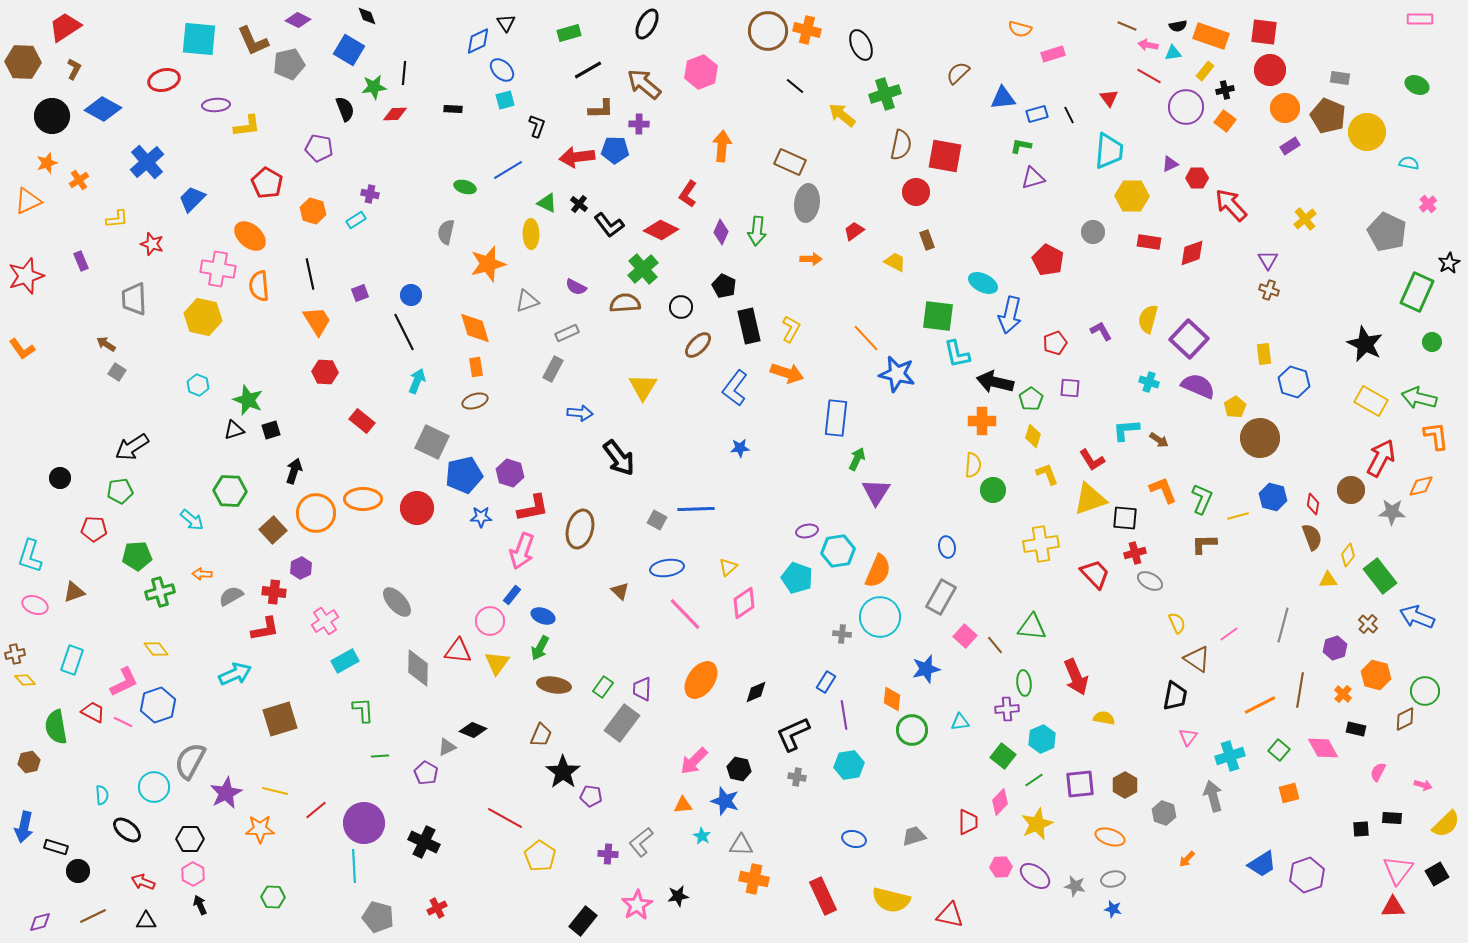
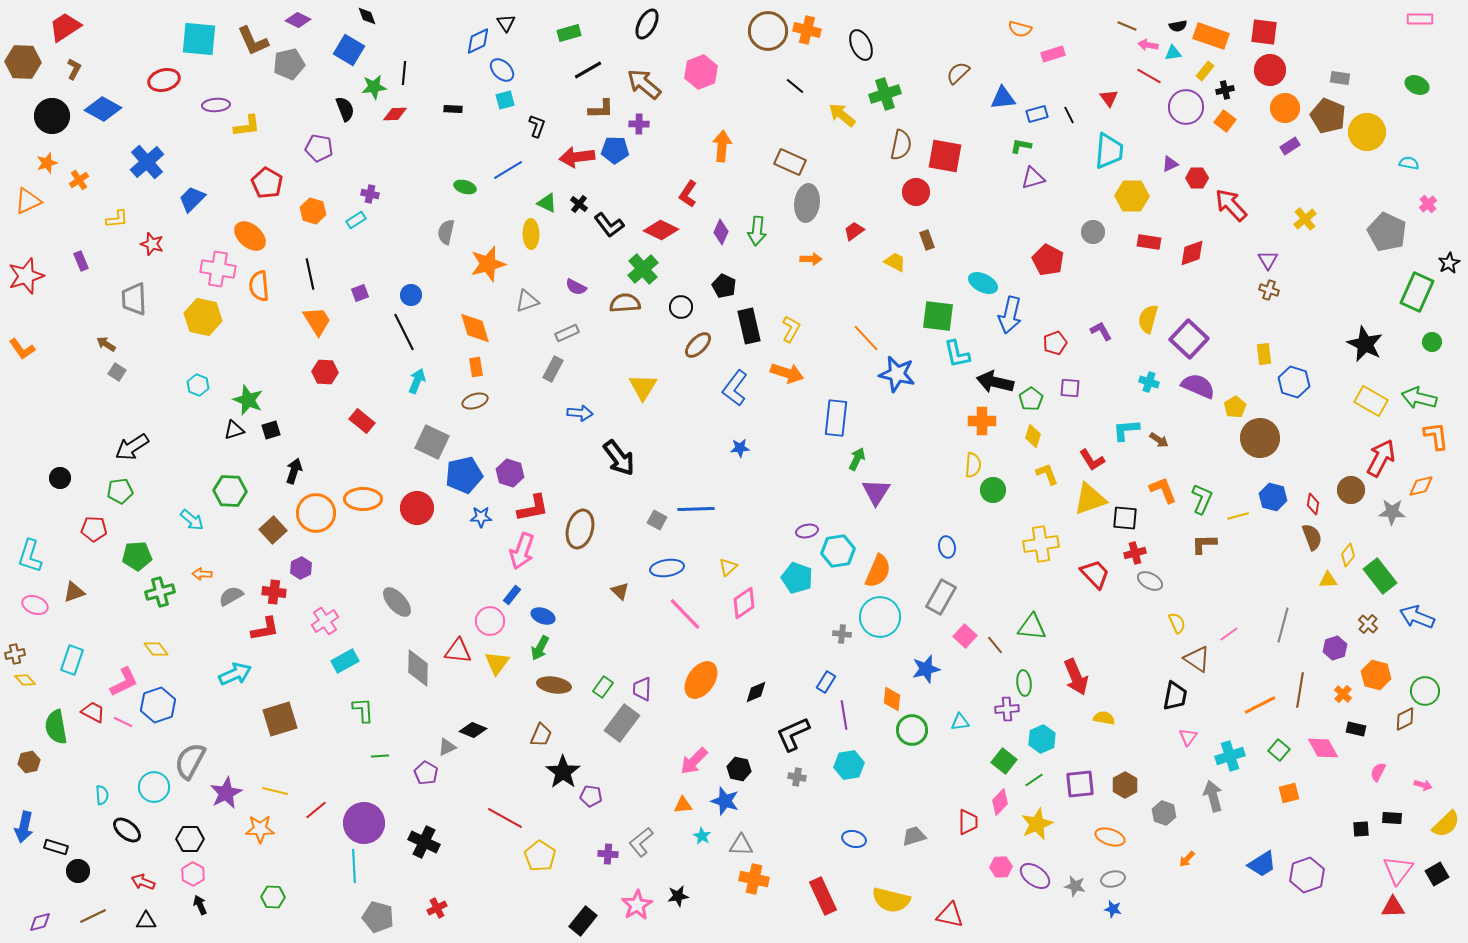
green square at (1003, 756): moved 1 px right, 5 px down
